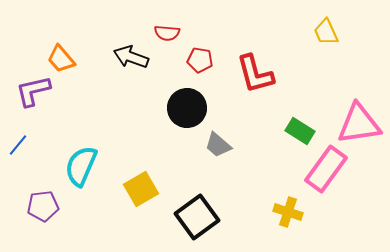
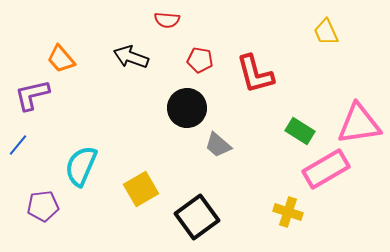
red semicircle: moved 13 px up
purple L-shape: moved 1 px left, 4 px down
pink rectangle: rotated 24 degrees clockwise
